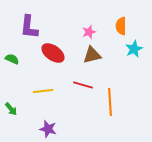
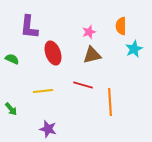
red ellipse: rotated 35 degrees clockwise
